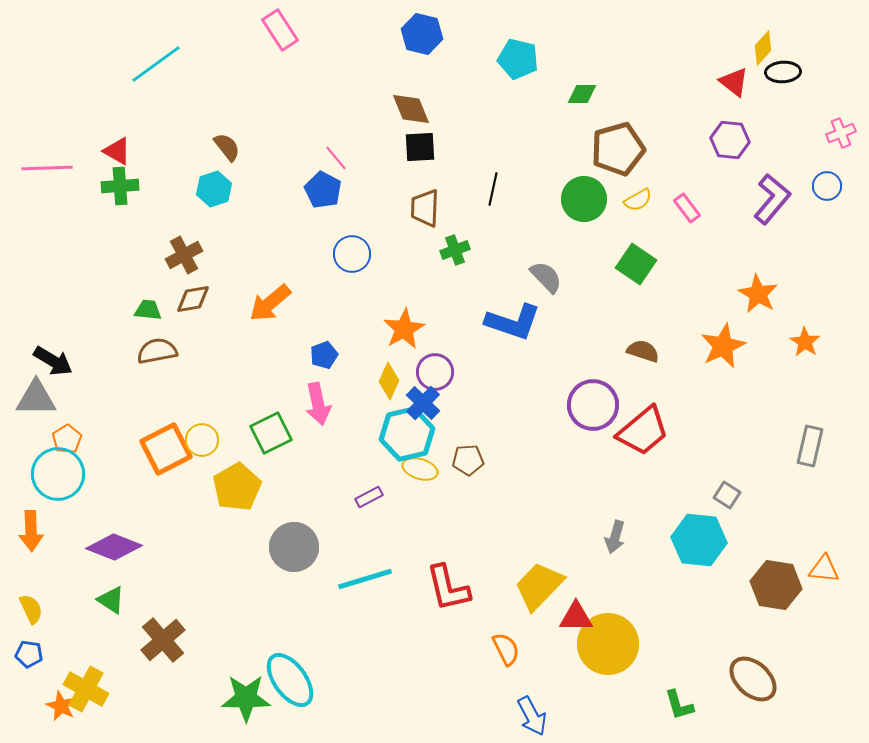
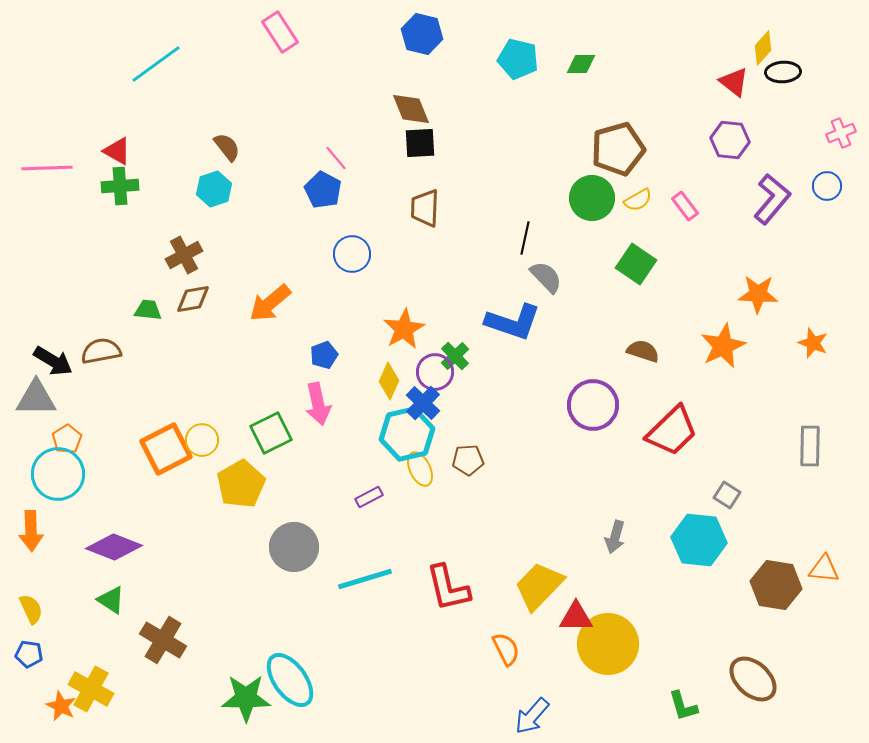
pink rectangle at (280, 30): moved 2 px down
green diamond at (582, 94): moved 1 px left, 30 px up
black square at (420, 147): moved 4 px up
black line at (493, 189): moved 32 px right, 49 px down
green circle at (584, 199): moved 8 px right, 1 px up
pink rectangle at (687, 208): moved 2 px left, 2 px up
green cross at (455, 250): moved 106 px down; rotated 24 degrees counterclockwise
orange star at (758, 294): rotated 27 degrees counterclockwise
orange star at (805, 342): moved 8 px right, 1 px down; rotated 12 degrees counterclockwise
brown semicircle at (157, 351): moved 56 px left
red trapezoid at (643, 431): moved 29 px right; rotated 4 degrees counterclockwise
gray rectangle at (810, 446): rotated 12 degrees counterclockwise
yellow ellipse at (420, 469): rotated 48 degrees clockwise
yellow pentagon at (237, 487): moved 4 px right, 3 px up
brown cross at (163, 640): rotated 18 degrees counterclockwise
yellow cross at (86, 689): moved 5 px right
green L-shape at (679, 705): moved 4 px right, 1 px down
blue arrow at (532, 716): rotated 69 degrees clockwise
